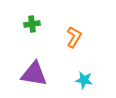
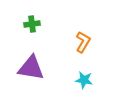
orange L-shape: moved 9 px right, 5 px down
purple triangle: moved 3 px left, 6 px up
